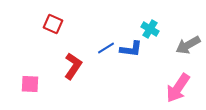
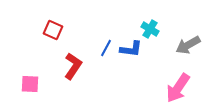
red square: moved 6 px down
blue line: rotated 30 degrees counterclockwise
